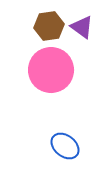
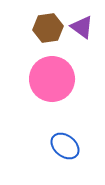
brown hexagon: moved 1 px left, 2 px down
pink circle: moved 1 px right, 9 px down
